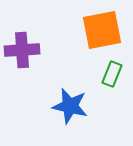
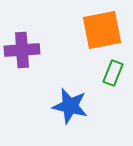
green rectangle: moved 1 px right, 1 px up
